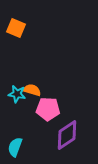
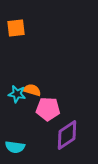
orange square: rotated 30 degrees counterclockwise
cyan semicircle: rotated 102 degrees counterclockwise
